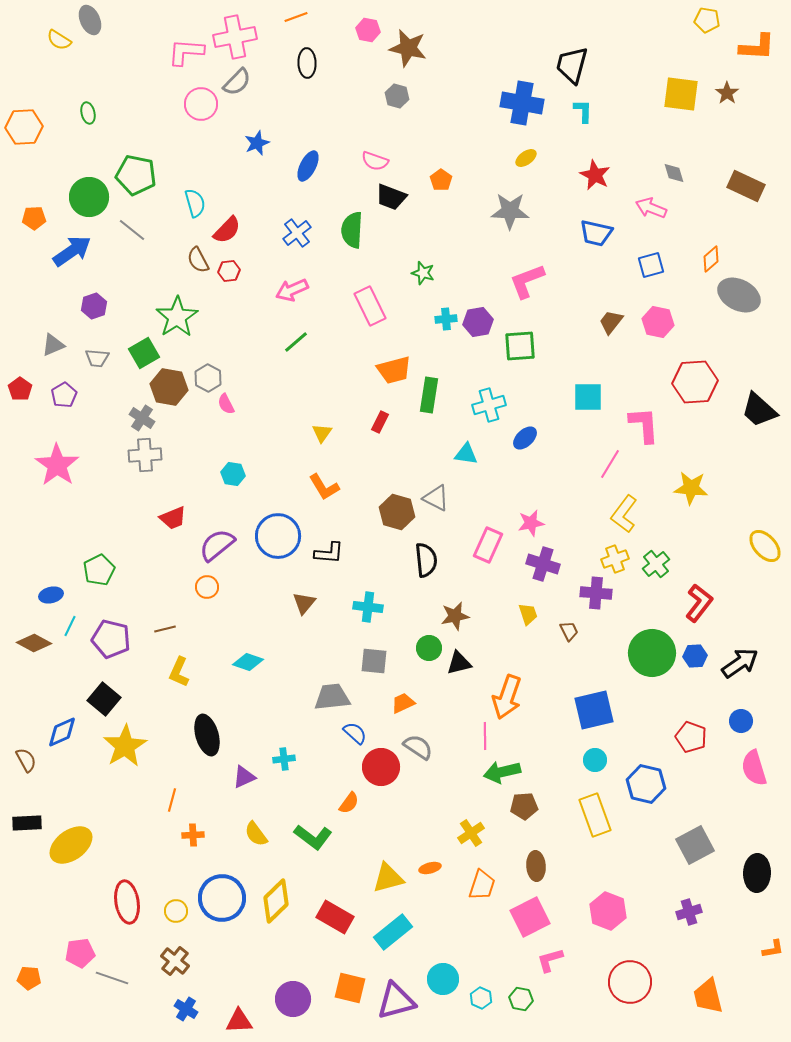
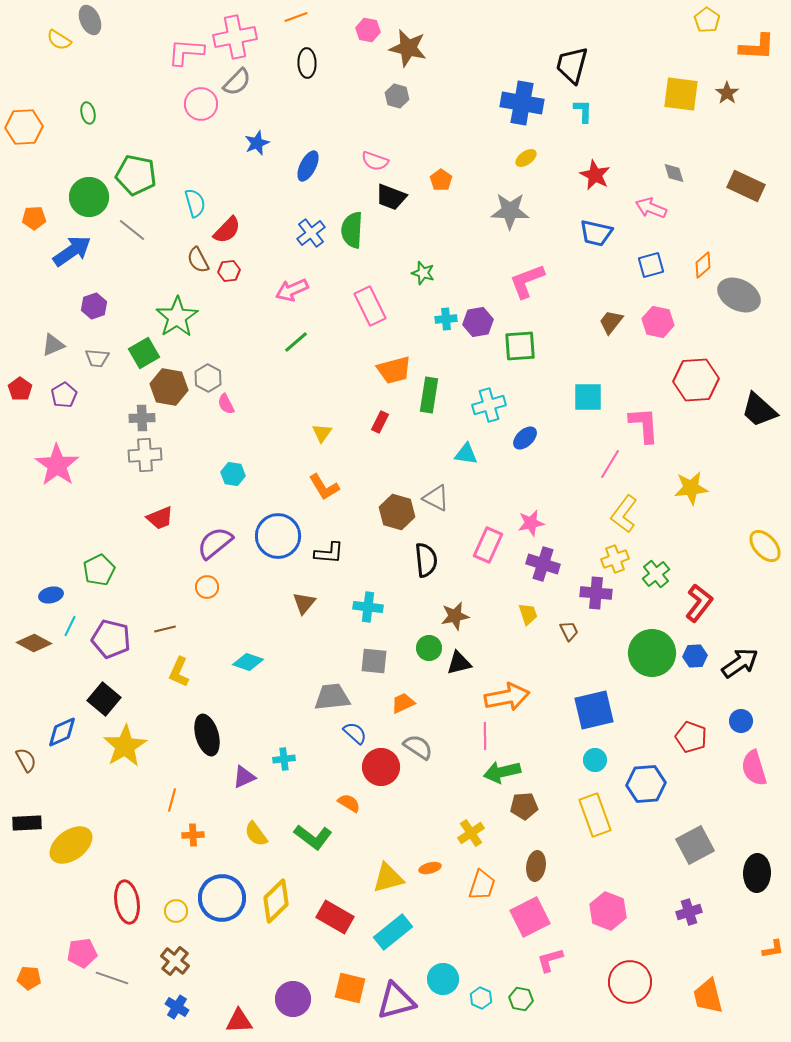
yellow pentagon at (707, 20): rotated 25 degrees clockwise
blue cross at (297, 233): moved 14 px right
orange diamond at (711, 259): moved 8 px left, 6 px down
red hexagon at (695, 382): moved 1 px right, 2 px up
gray cross at (142, 418): rotated 35 degrees counterclockwise
yellow star at (691, 488): rotated 12 degrees counterclockwise
red trapezoid at (173, 518): moved 13 px left
purple semicircle at (217, 545): moved 2 px left, 2 px up
green cross at (656, 564): moved 10 px down
orange arrow at (507, 697): rotated 120 degrees counterclockwise
blue hexagon at (646, 784): rotated 18 degrees counterclockwise
orange semicircle at (349, 803): rotated 95 degrees counterclockwise
brown ellipse at (536, 866): rotated 12 degrees clockwise
pink pentagon at (80, 953): moved 2 px right
blue cross at (186, 1009): moved 9 px left, 2 px up
